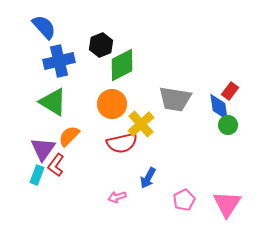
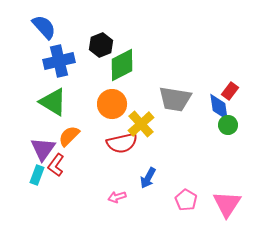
pink pentagon: moved 2 px right; rotated 15 degrees counterclockwise
